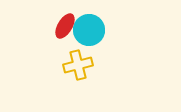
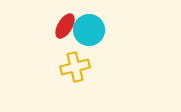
yellow cross: moved 3 px left, 2 px down
